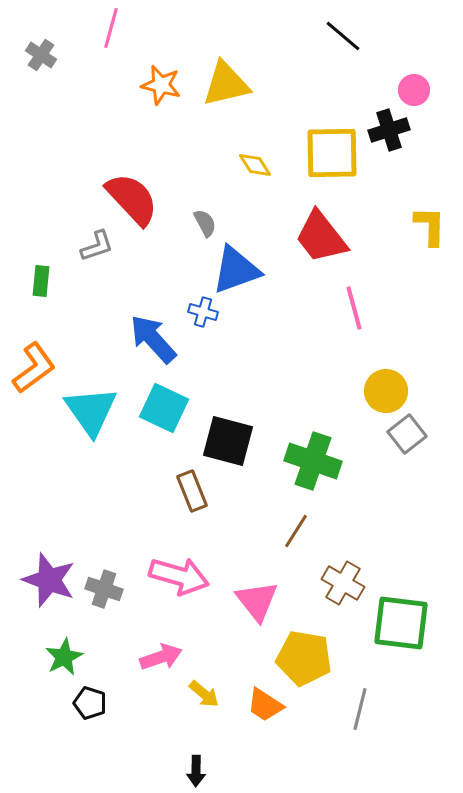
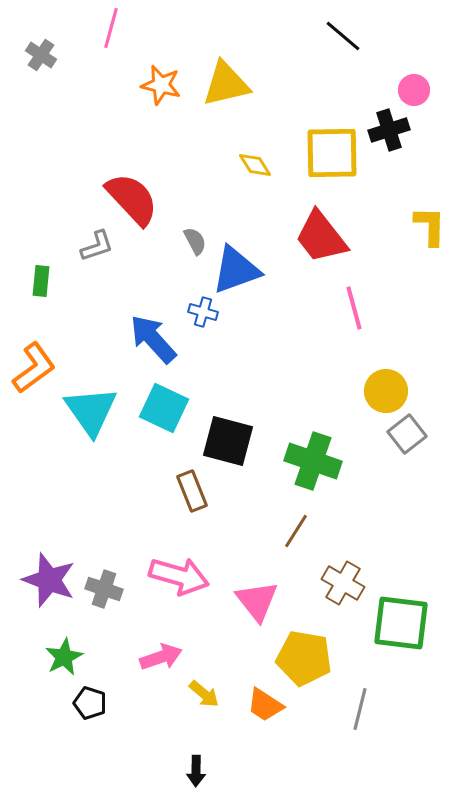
gray semicircle at (205, 223): moved 10 px left, 18 px down
